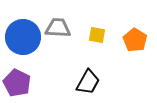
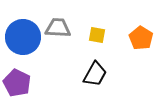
orange pentagon: moved 6 px right, 2 px up
black trapezoid: moved 7 px right, 8 px up
